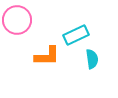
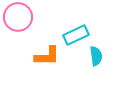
pink circle: moved 1 px right, 3 px up
cyan semicircle: moved 4 px right, 3 px up
